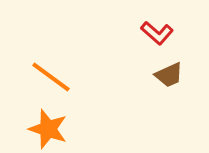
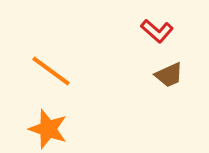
red L-shape: moved 2 px up
orange line: moved 6 px up
